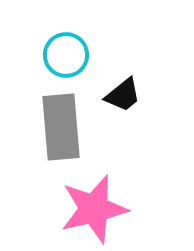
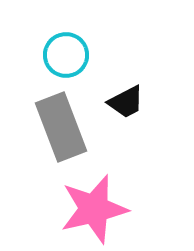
black trapezoid: moved 3 px right, 7 px down; rotated 12 degrees clockwise
gray rectangle: rotated 16 degrees counterclockwise
